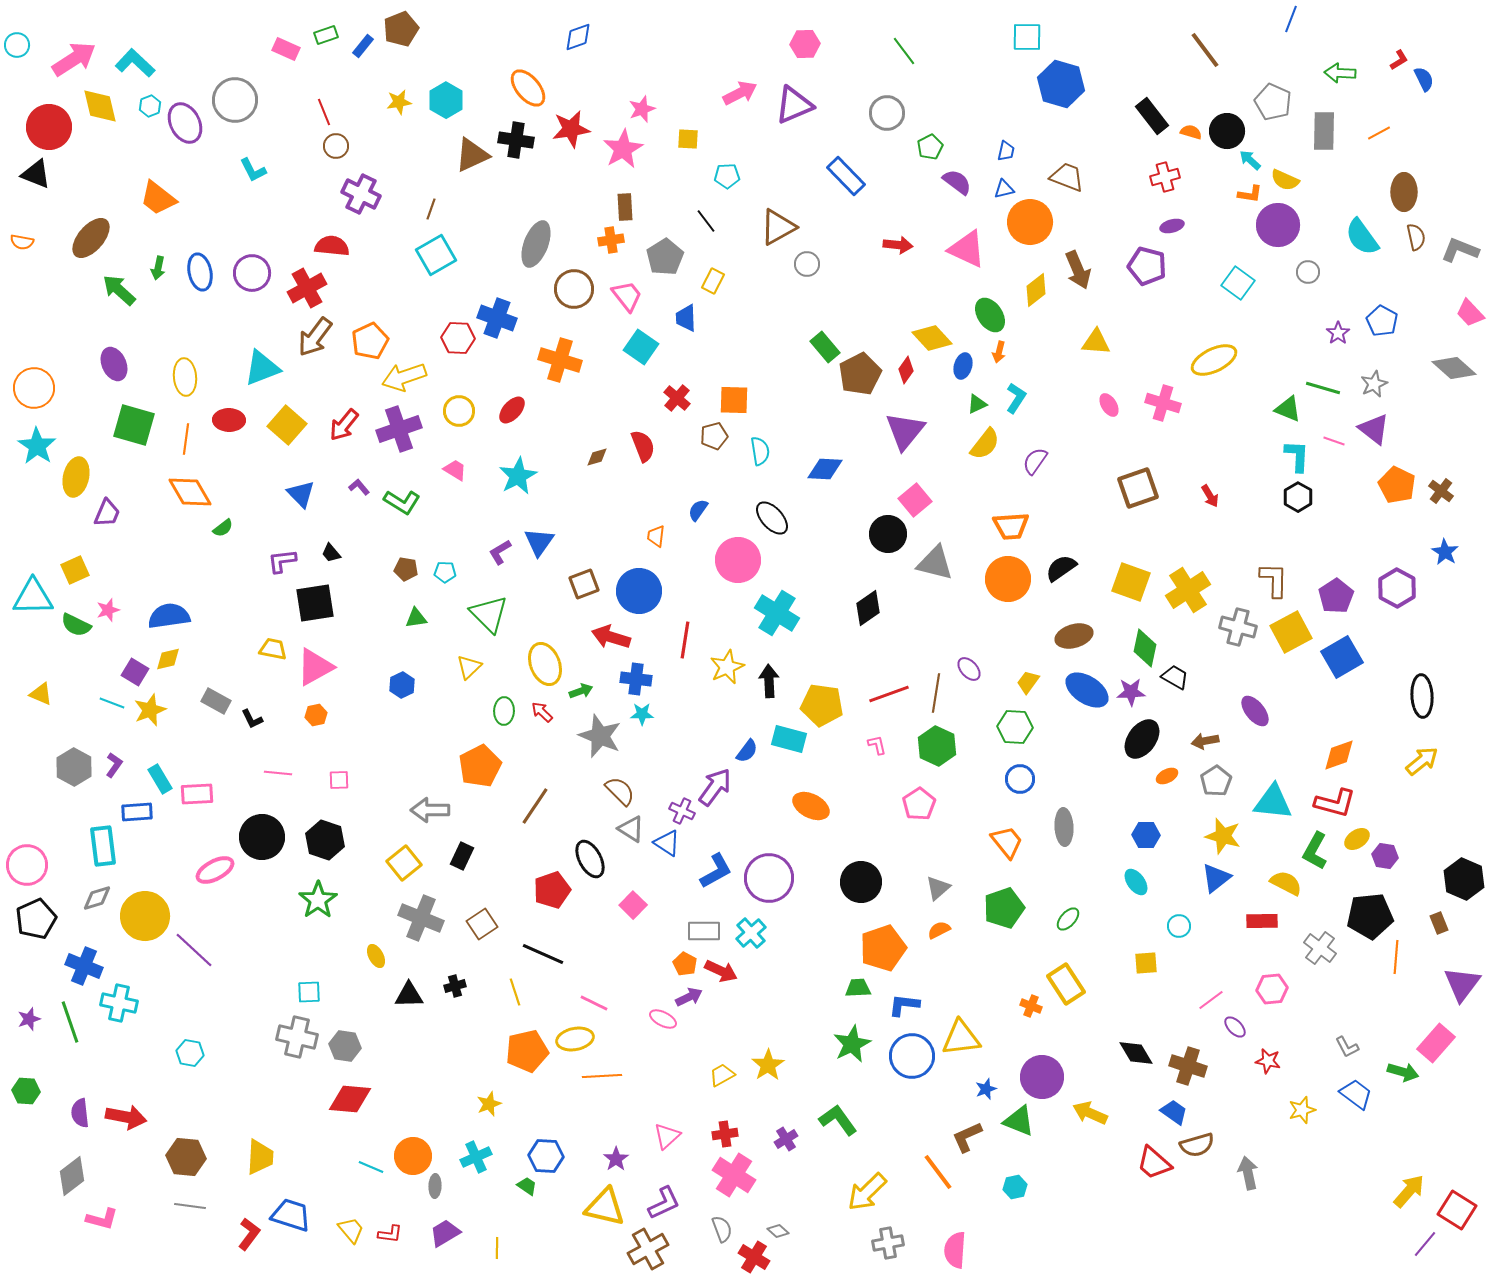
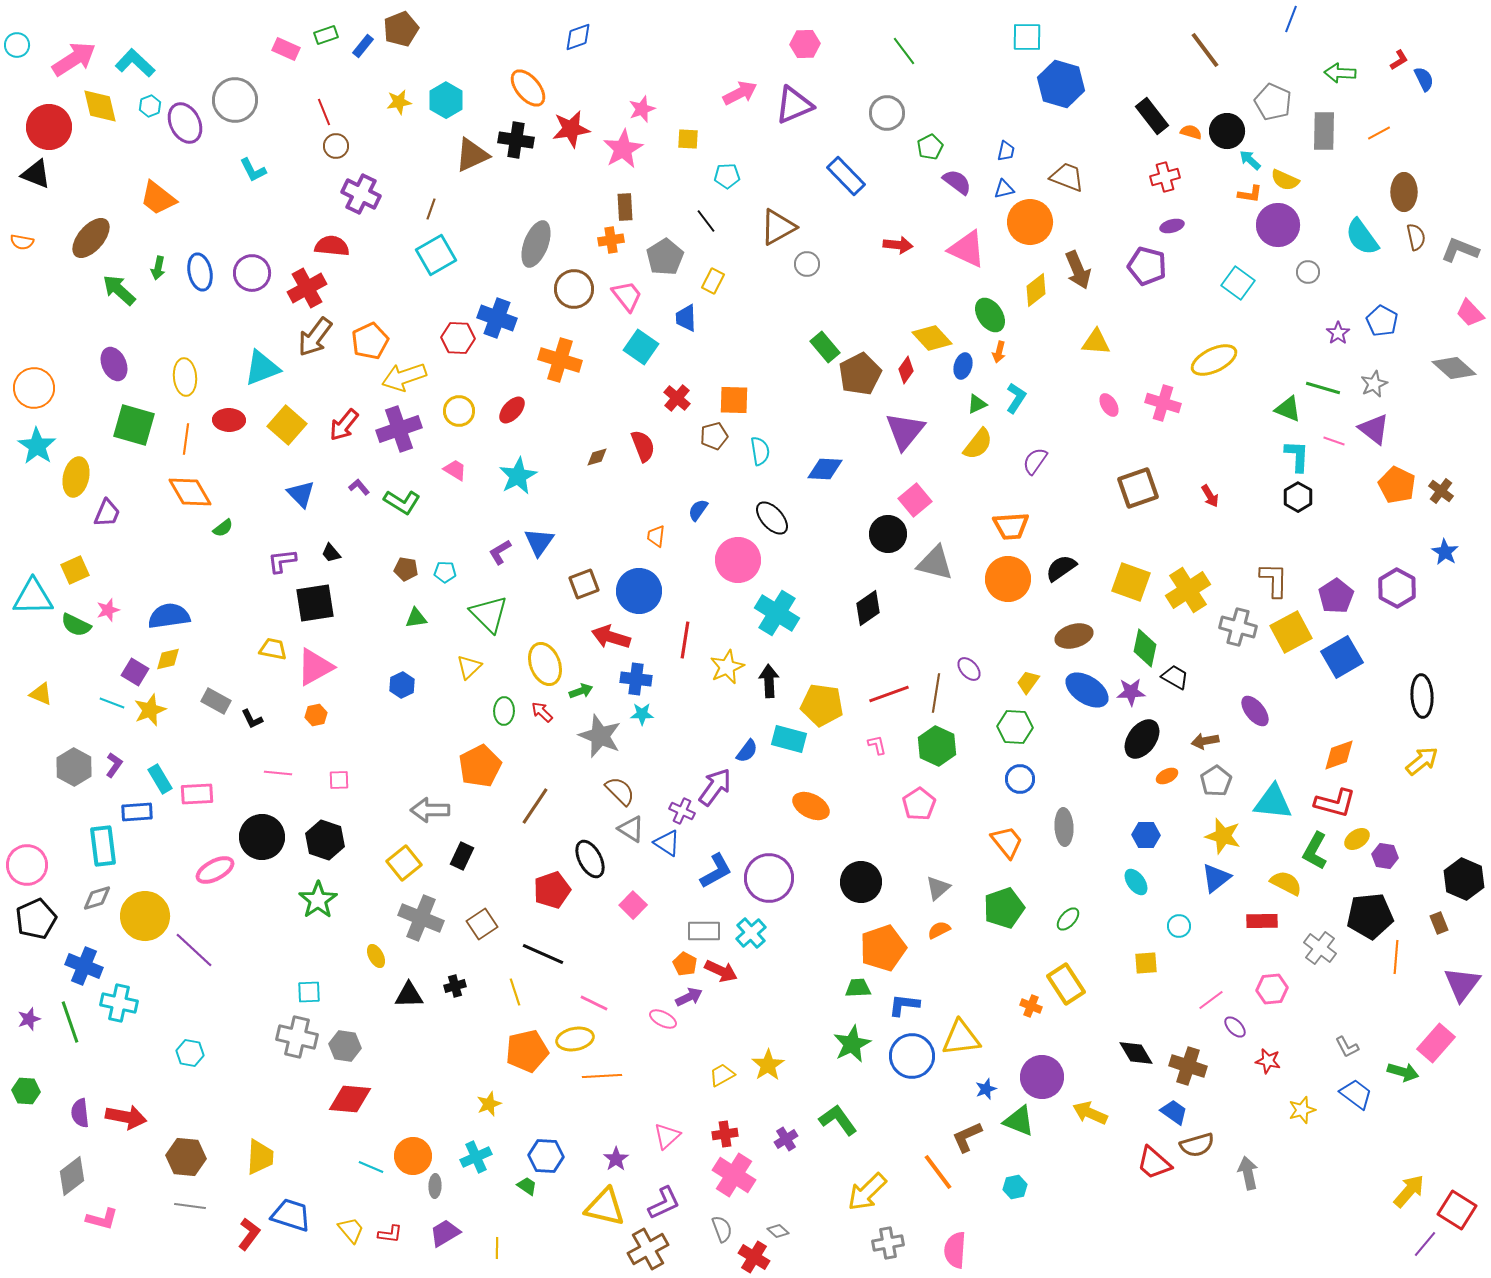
yellow semicircle at (985, 444): moved 7 px left
